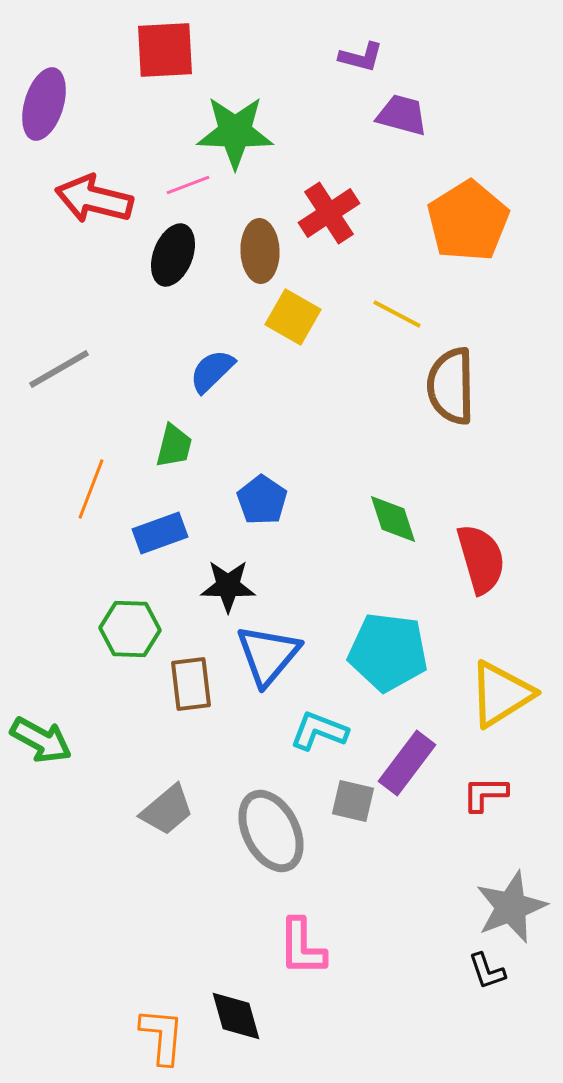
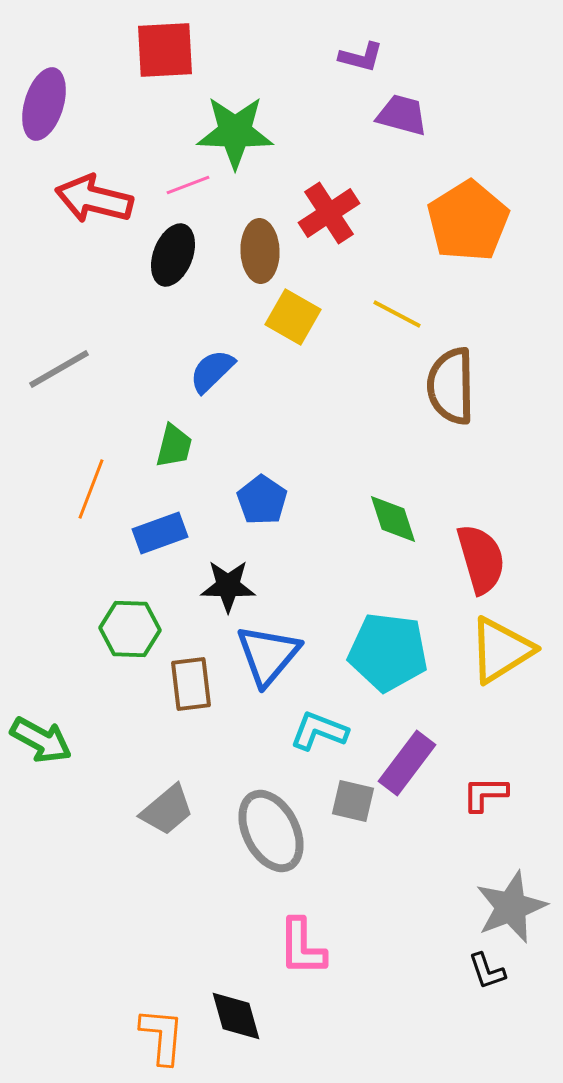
yellow triangle: moved 44 px up
